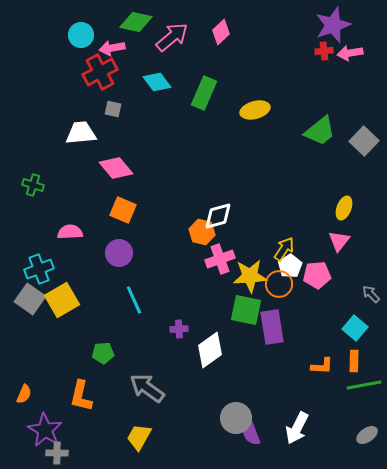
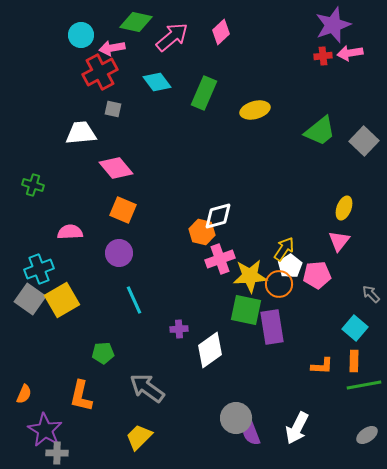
red cross at (324, 51): moved 1 px left, 5 px down
yellow trapezoid at (139, 437): rotated 16 degrees clockwise
